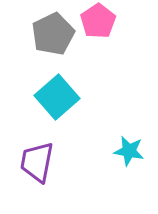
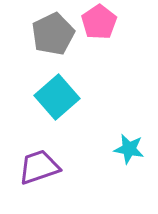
pink pentagon: moved 1 px right, 1 px down
cyan star: moved 2 px up
purple trapezoid: moved 2 px right, 5 px down; rotated 60 degrees clockwise
